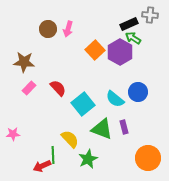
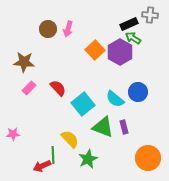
green triangle: moved 1 px right, 2 px up
